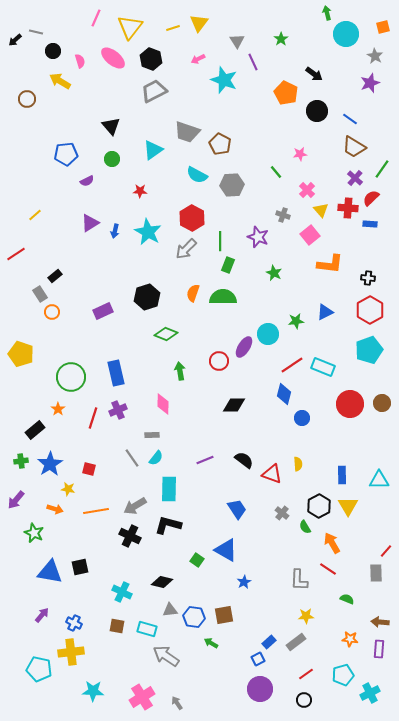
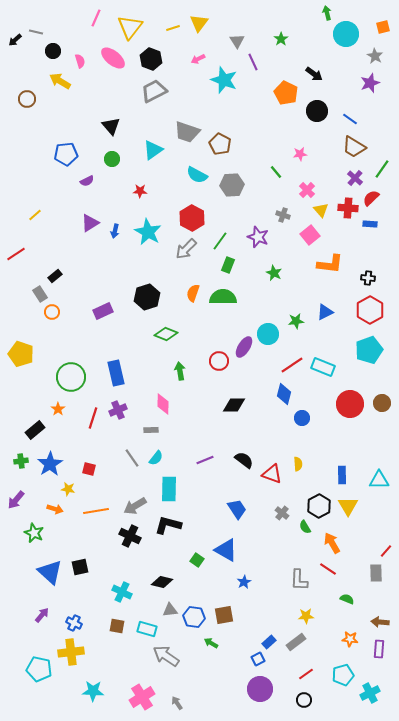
green line at (220, 241): rotated 36 degrees clockwise
gray rectangle at (152, 435): moved 1 px left, 5 px up
blue triangle at (50, 572): rotated 32 degrees clockwise
